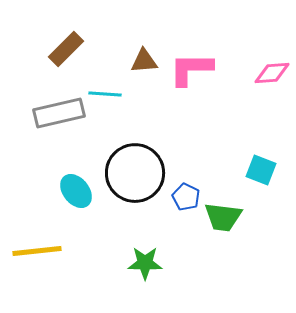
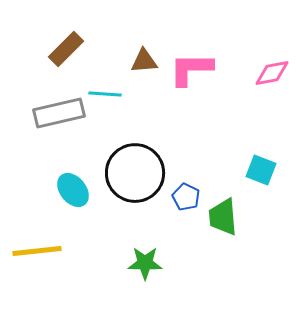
pink diamond: rotated 6 degrees counterclockwise
cyan ellipse: moved 3 px left, 1 px up
green trapezoid: rotated 78 degrees clockwise
